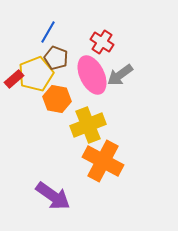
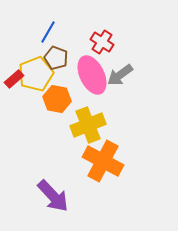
purple arrow: rotated 12 degrees clockwise
